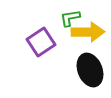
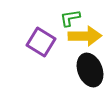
yellow arrow: moved 3 px left, 4 px down
purple square: rotated 24 degrees counterclockwise
